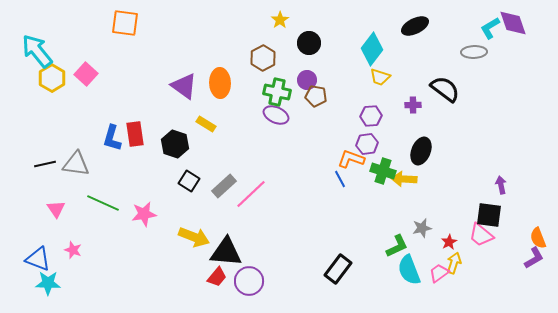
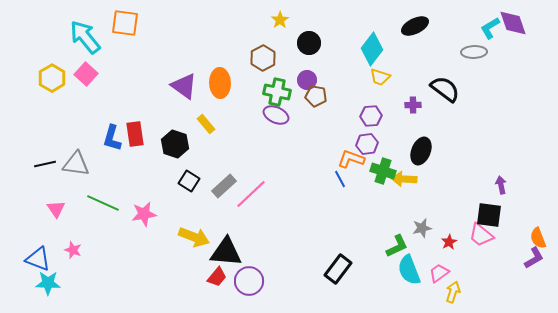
cyan arrow at (37, 51): moved 48 px right, 14 px up
yellow rectangle at (206, 124): rotated 18 degrees clockwise
yellow arrow at (454, 263): moved 1 px left, 29 px down
